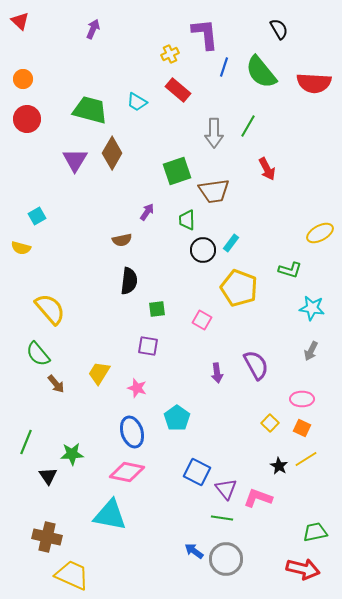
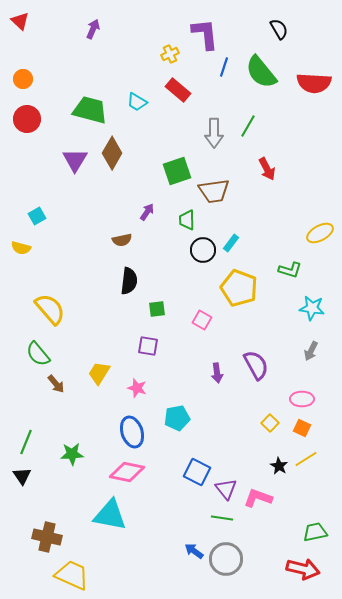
cyan pentagon at (177, 418): rotated 25 degrees clockwise
black triangle at (48, 476): moved 26 px left
